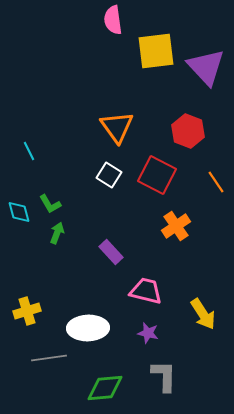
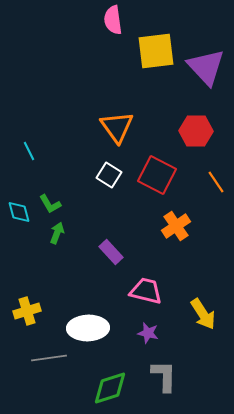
red hexagon: moved 8 px right; rotated 20 degrees counterclockwise
green diamond: moved 5 px right; rotated 12 degrees counterclockwise
